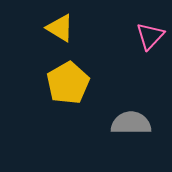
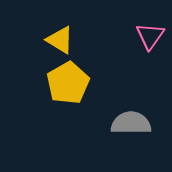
yellow triangle: moved 12 px down
pink triangle: rotated 8 degrees counterclockwise
